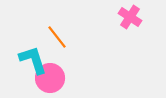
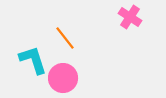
orange line: moved 8 px right, 1 px down
pink circle: moved 13 px right
